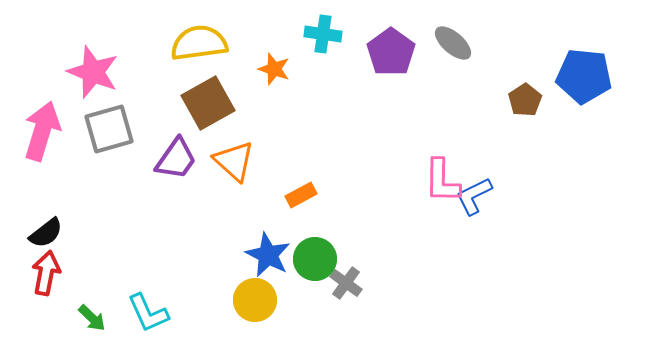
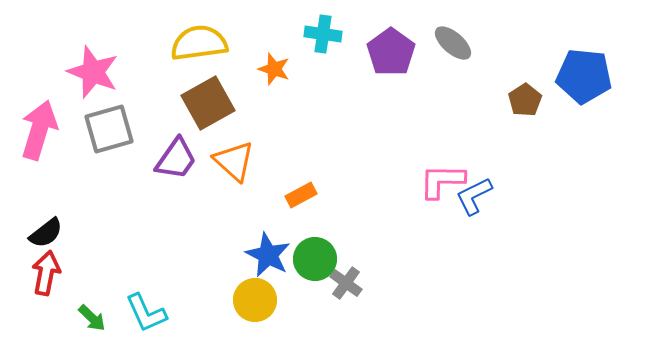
pink arrow: moved 3 px left, 1 px up
pink L-shape: rotated 90 degrees clockwise
cyan L-shape: moved 2 px left
